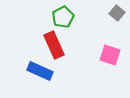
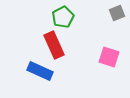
gray square: rotated 28 degrees clockwise
pink square: moved 1 px left, 2 px down
